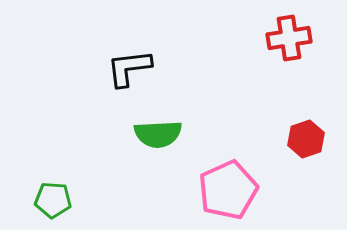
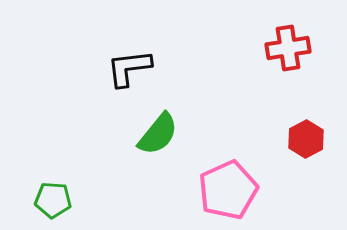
red cross: moved 1 px left, 10 px down
green semicircle: rotated 48 degrees counterclockwise
red hexagon: rotated 9 degrees counterclockwise
